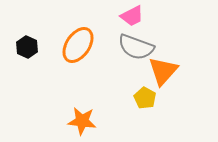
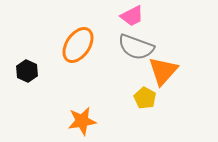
black hexagon: moved 24 px down
orange star: rotated 16 degrees counterclockwise
